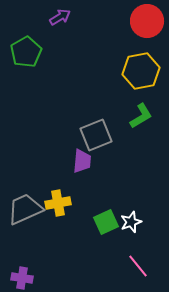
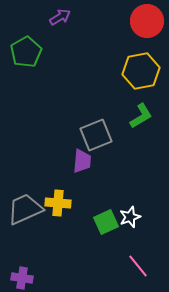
yellow cross: rotated 15 degrees clockwise
white star: moved 1 px left, 5 px up
